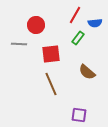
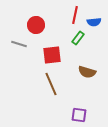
red line: rotated 18 degrees counterclockwise
blue semicircle: moved 1 px left, 1 px up
gray line: rotated 14 degrees clockwise
red square: moved 1 px right, 1 px down
brown semicircle: rotated 24 degrees counterclockwise
